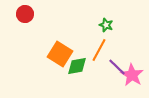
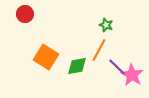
orange square: moved 14 px left, 3 px down
